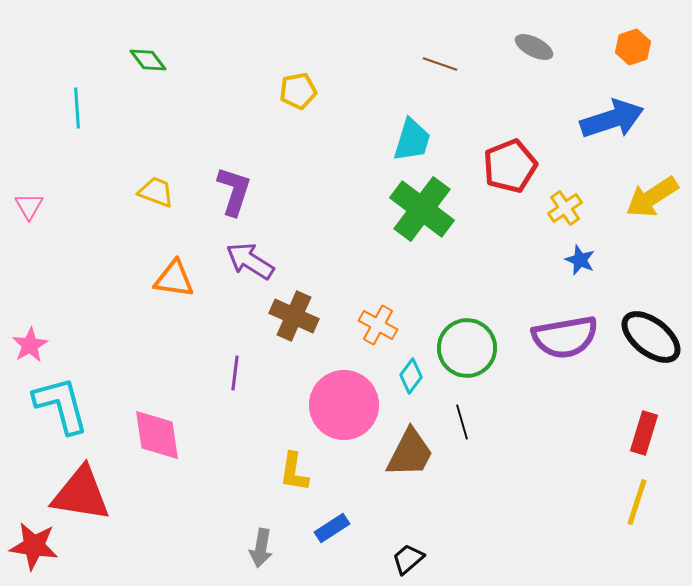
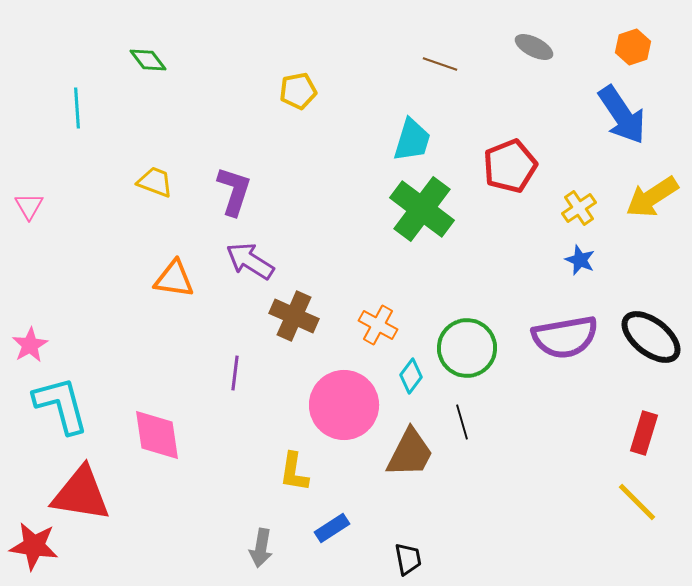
blue arrow: moved 10 px right, 4 px up; rotated 74 degrees clockwise
yellow trapezoid: moved 1 px left, 10 px up
yellow cross: moved 14 px right
yellow line: rotated 63 degrees counterclockwise
black trapezoid: rotated 120 degrees clockwise
